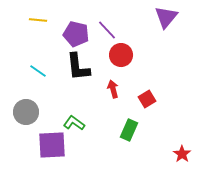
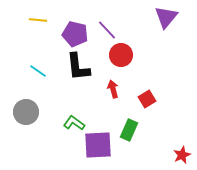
purple pentagon: moved 1 px left
purple square: moved 46 px right
red star: moved 1 px down; rotated 12 degrees clockwise
